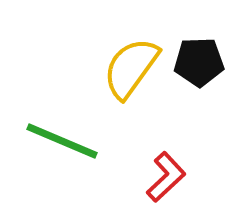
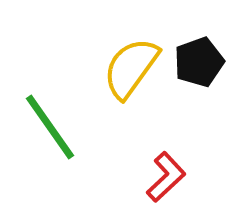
black pentagon: rotated 18 degrees counterclockwise
green line: moved 12 px left, 14 px up; rotated 32 degrees clockwise
